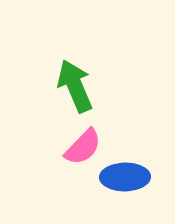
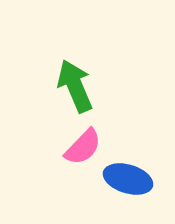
blue ellipse: moved 3 px right, 2 px down; rotated 18 degrees clockwise
